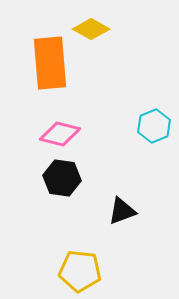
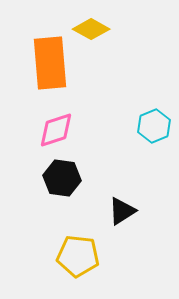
pink diamond: moved 4 px left, 4 px up; rotated 33 degrees counterclockwise
black triangle: rotated 12 degrees counterclockwise
yellow pentagon: moved 2 px left, 15 px up
